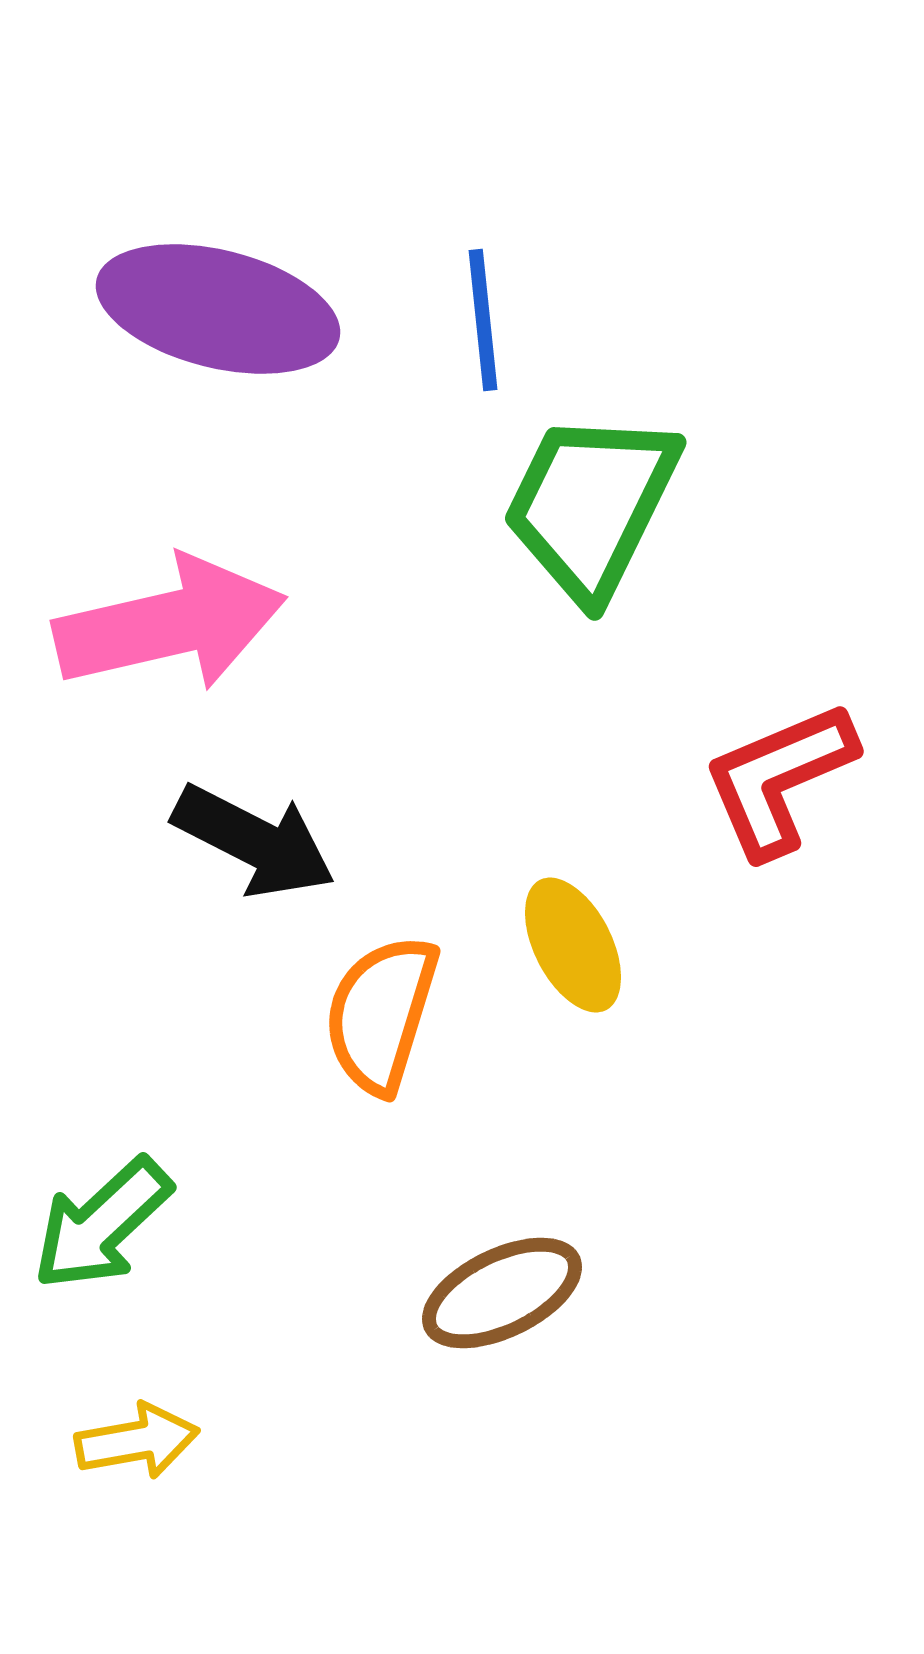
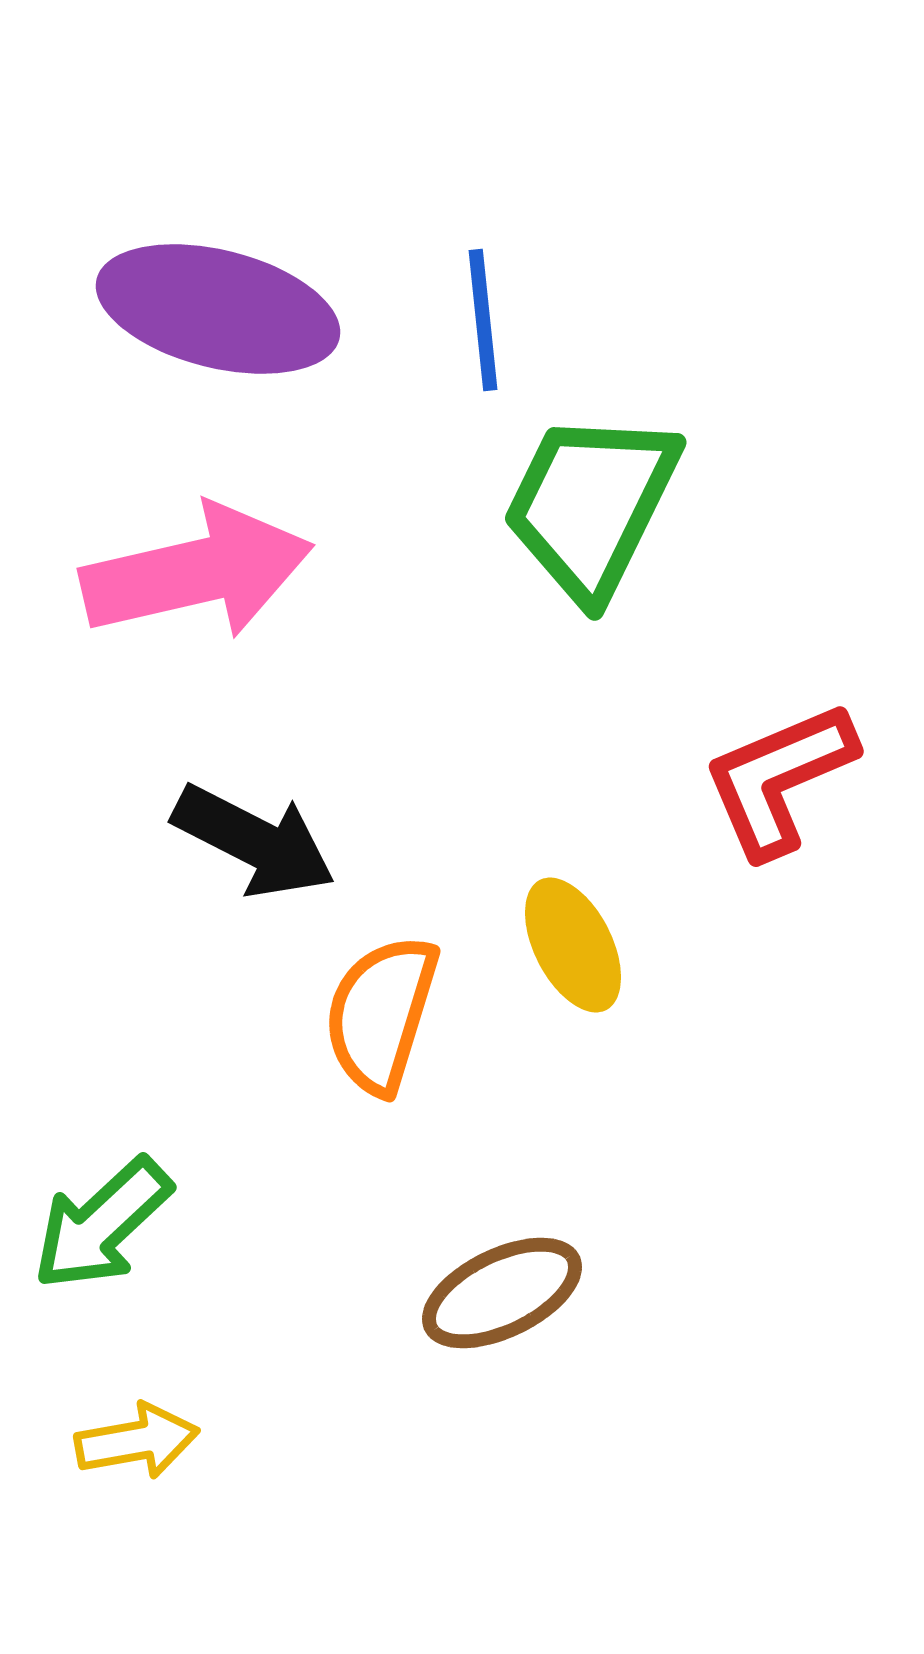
pink arrow: moved 27 px right, 52 px up
